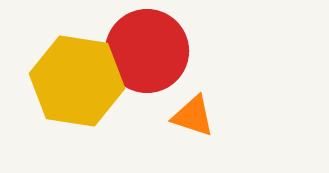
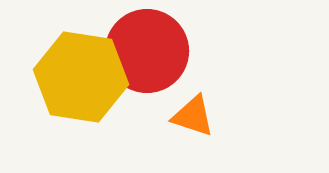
yellow hexagon: moved 4 px right, 4 px up
